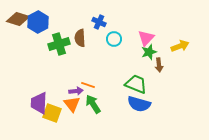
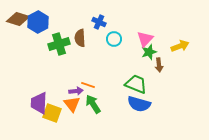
pink triangle: moved 1 px left, 1 px down
